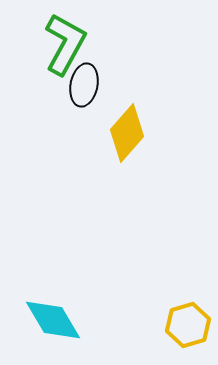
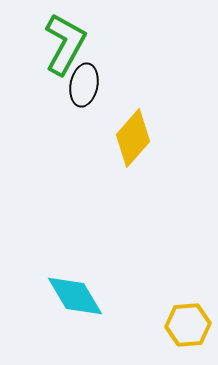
yellow diamond: moved 6 px right, 5 px down
cyan diamond: moved 22 px right, 24 px up
yellow hexagon: rotated 12 degrees clockwise
